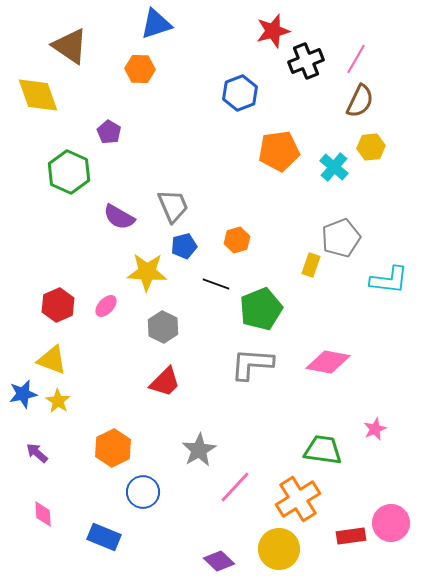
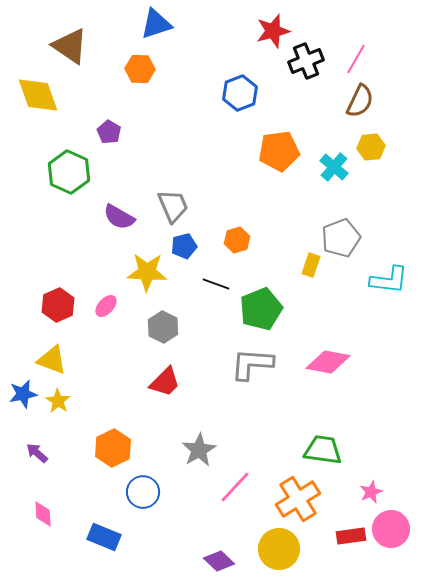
pink star at (375, 429): moved 4 px left, 63 px down
pink circle at (391, 523): moved 6 px down
